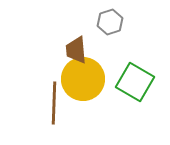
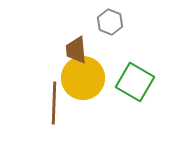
gray hexagon: rotated 20 degrees counterclockwise
yellow circle: moved 1 px up
